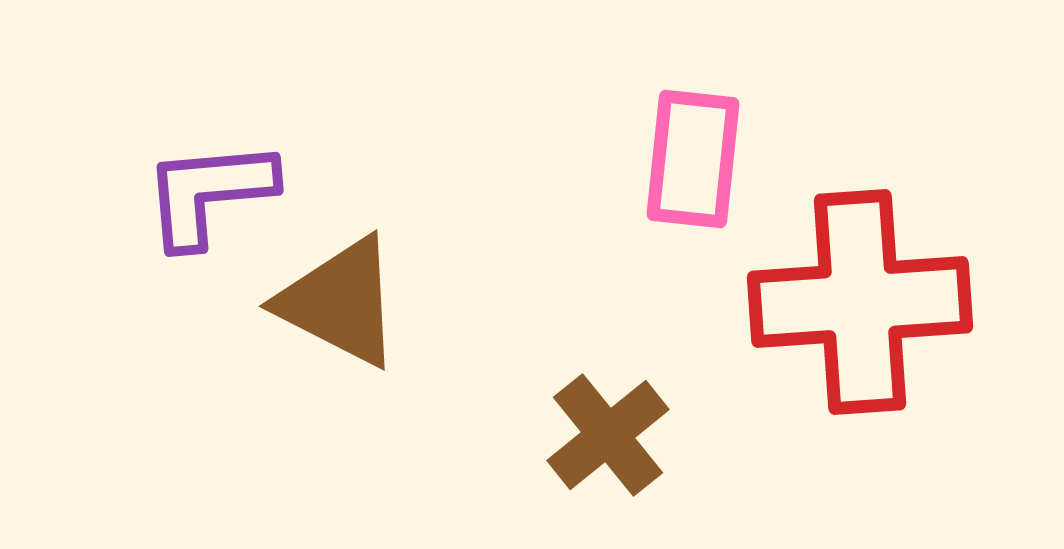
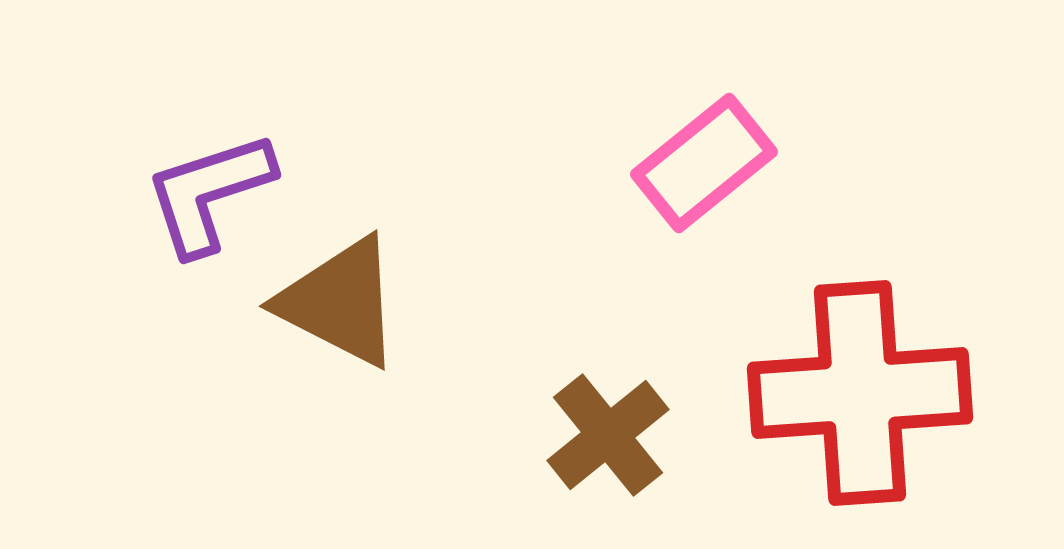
pink rectangle: moved 11 px right, 4 px down; rotated 45 degrees clockwise
purple L-shape: rotated 13 degrees counterclockwise
red cross: moved 91 px down
